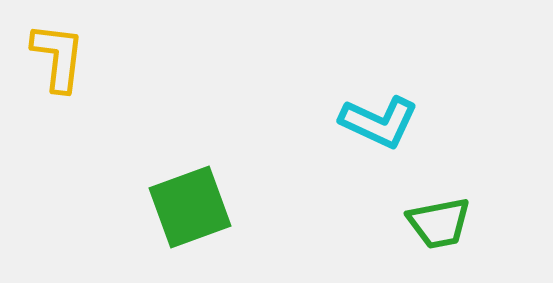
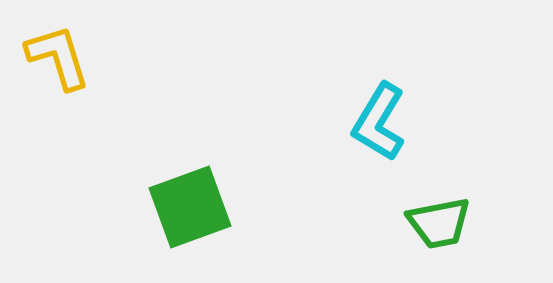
yellow L-shape: rotated 24 degrees counterclockwise
cyan L-shape: rotated 96 degrees clockwise
